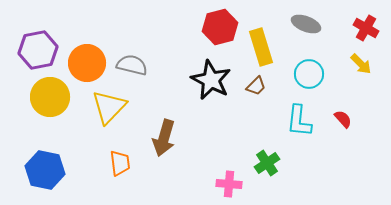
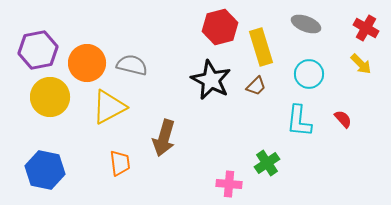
yellow triangle: rotated 18 degrees clockwise
